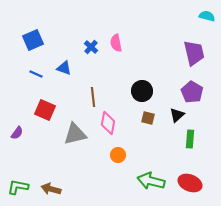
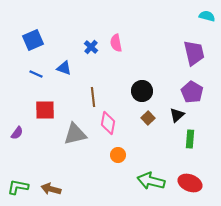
red square: rotated 25 degrees counterclockwise
brown square: rotated 32 degrees clockwise
